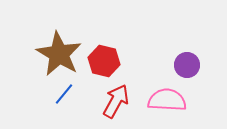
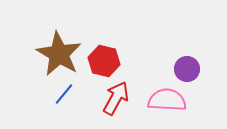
purple circle: moved 4 px down
red arrow: moved 3 px up
